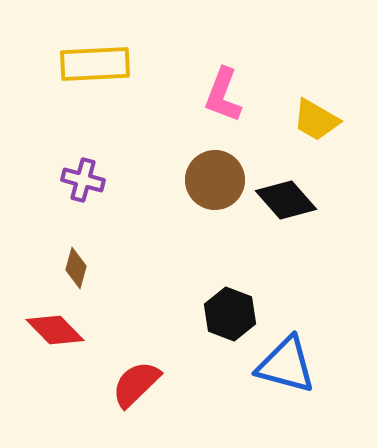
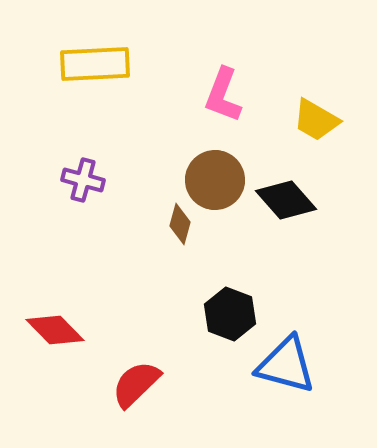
brown diamond: moved 104 px right, 44 px up
